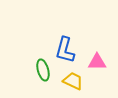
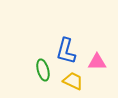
blue L-shape: moved 1 px right, 1 px down
